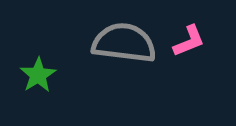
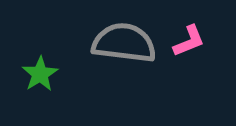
green star: moved 2 px right, 1 px up
